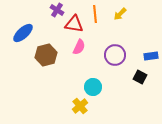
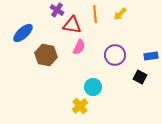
red triangle: moved 2 px left, 1 px down
brown hexagon: rotated 25 degrees clockwise
